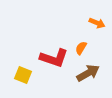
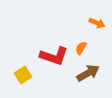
red L-shape: moved 2 px up
yellow square: rotated 36 degrees clockwise
